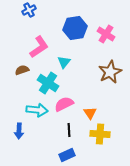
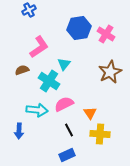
blue hexagon: moved 4 px right
cyan triangle: moved 2 px down
cyan cross: moved 1 px right, 2 px up
black line: rotated 24 degrees counterclockwise
